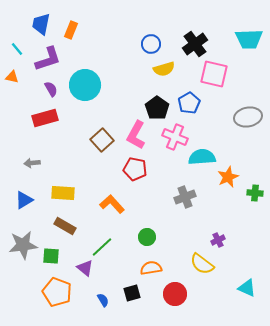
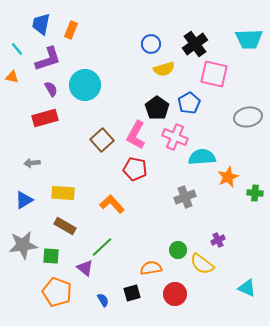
green circle at (147, 237): moved 31 px right, 13 px down
